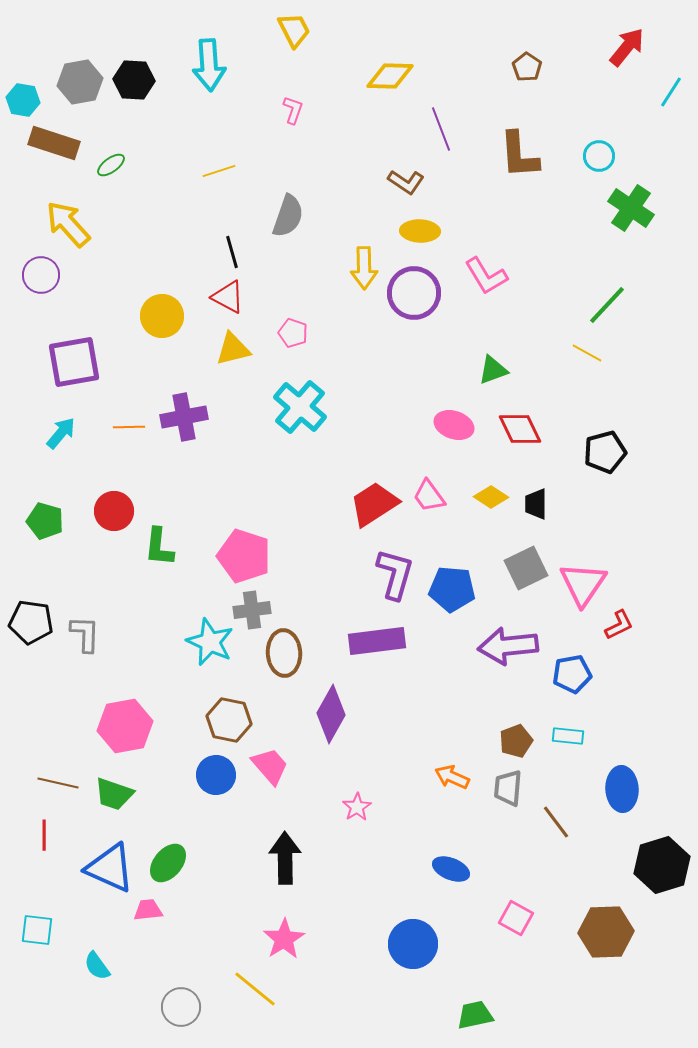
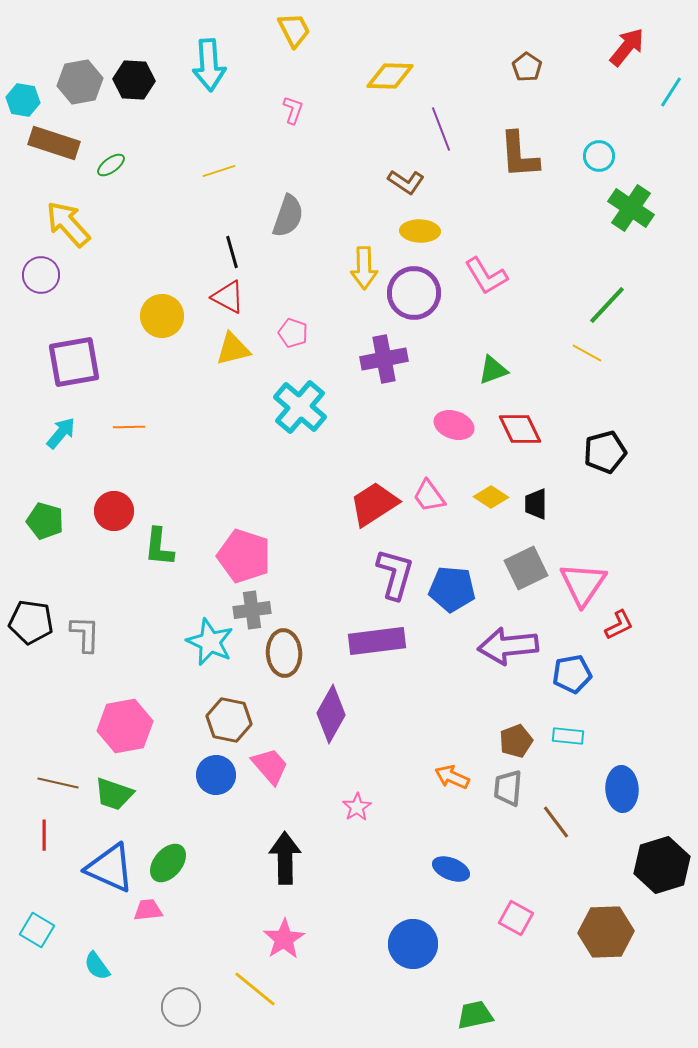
purple cross at (184, 417): moved 200 px right, 58 px up
cyan square at (37, 930): rotated 24 degrees clockwise
